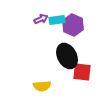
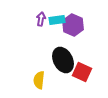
purple arrow: rotated 56 degrees counterclockwise
black ellipse: moved 4 px left, 4 px down
red square: rotated 18 degrees clockwise
yellow semicircle: moved 3 px left, 6 px up; rotated 102 degrees clockwise
